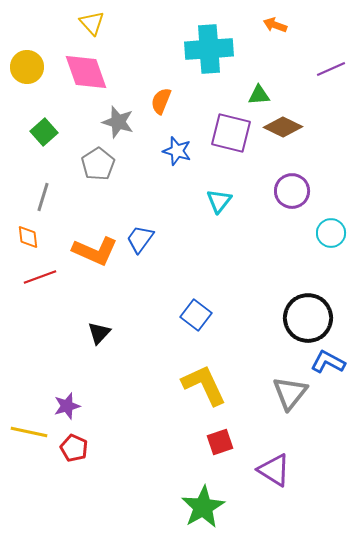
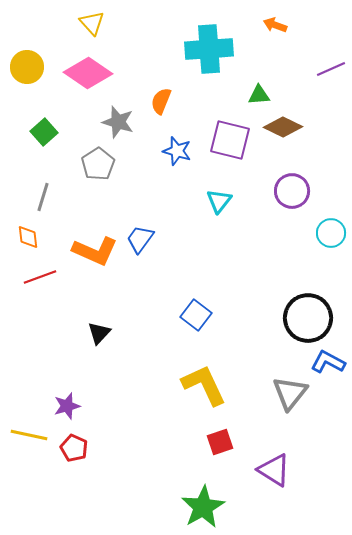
pink diamond: moved 2 px right, 1 px down; rotated 36 degrees counterclockwise
purple square: moved 1 px left, 7 px down
yellow line: moved 3 px down
